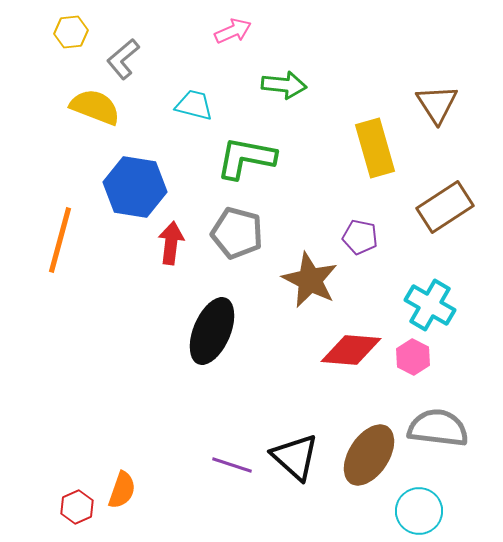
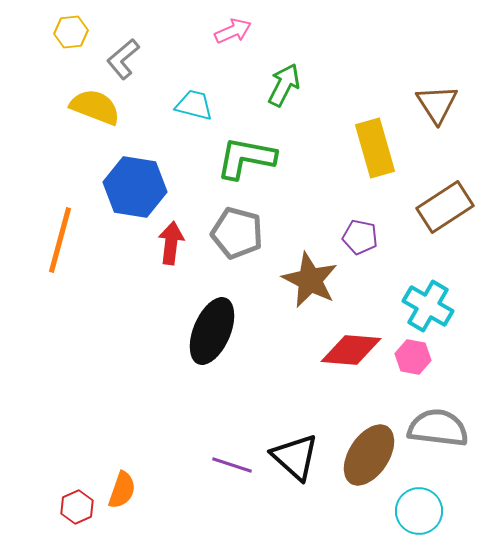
green arrow: rotated 69 degrees counterclockwise
cyan cross: moved 2 px left, 1 px down
pink hexagon: rotated 16 degrees counterclockwise
